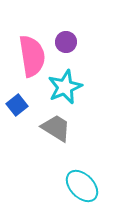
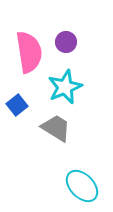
pink semicircle: moved 3 px left, 4 px up
